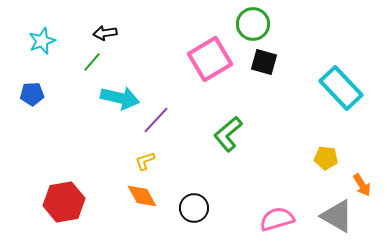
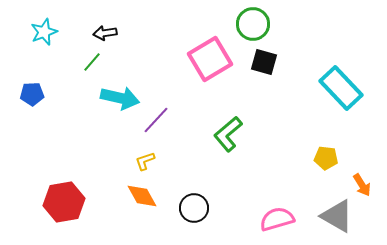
cyan star: moved 2 px right, 9 px up
